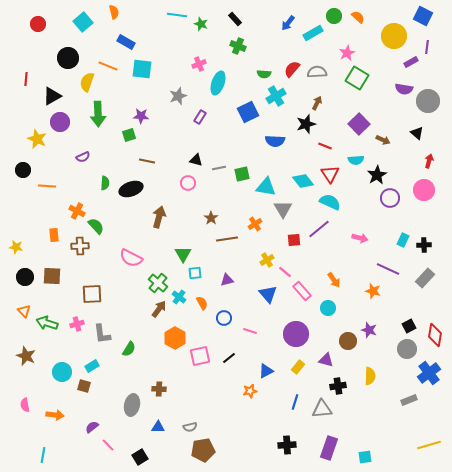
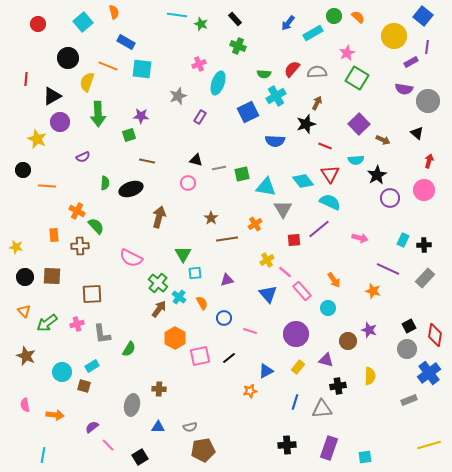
blue square at (423, 16): rotated 12 degrees clockwise
green arrow at (47, 323): rotated 55 degrees counterclockwise
